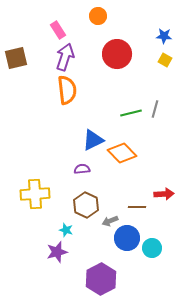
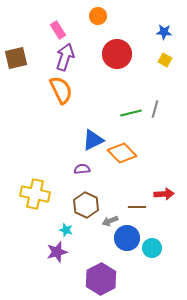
blue star: moved 4 px up
orange semicircle: moved 6 px left; rotated 20 degrees counterclockwise
yellow cross: rotated 16 degrees clockwise
